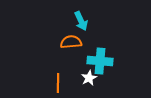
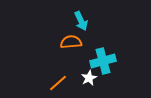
cyan cross: moved 3 px right; rotated 20 degrees counterclockwise
orange line: rotated 48 degrees clockwise
